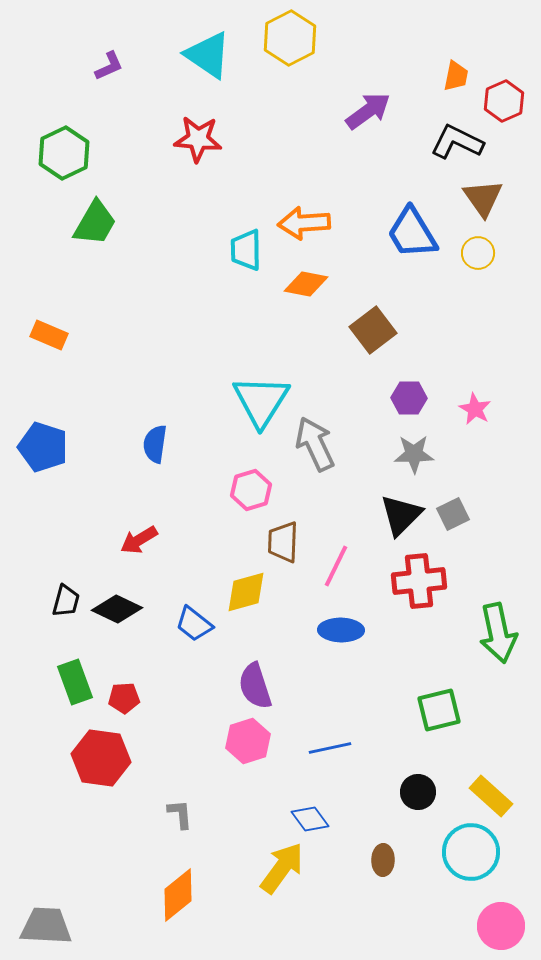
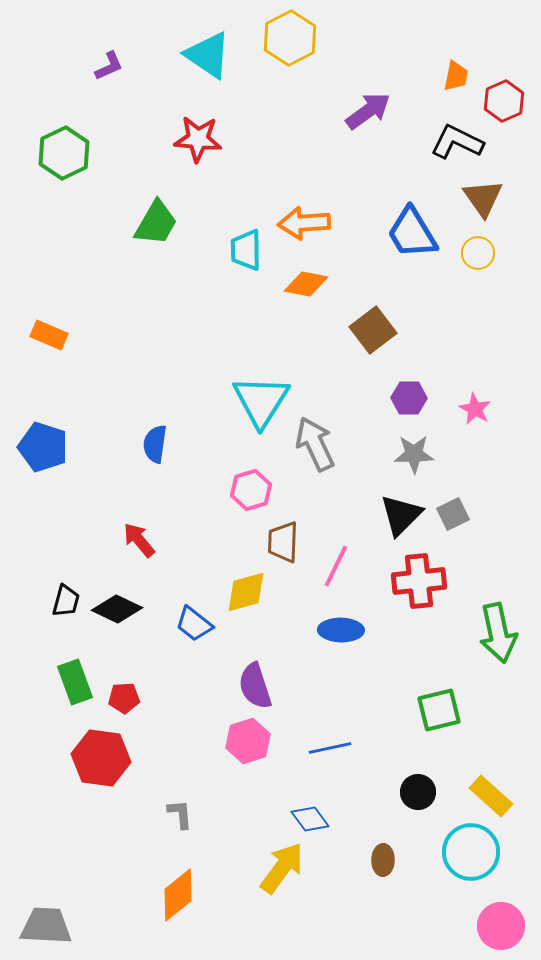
green trapezoid at (95, 223): moved 61 px right
red arrow at (139, 540): rotated 81 degrees clockwise
